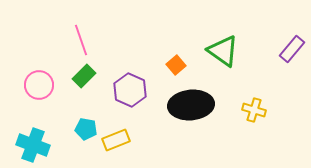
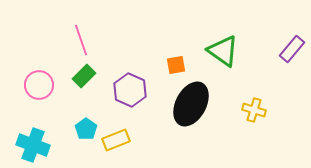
orange square: rotated 30 degrees clockwise
black ellipse: moved 1 px up; rotated 57 degrees counterclockwise
cyan pentagon: rotated 25 degrees clockwise
